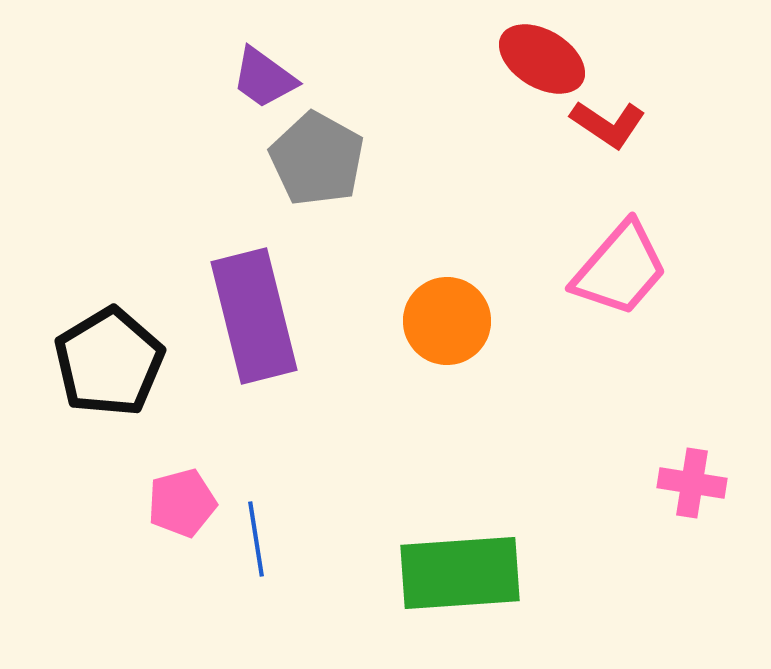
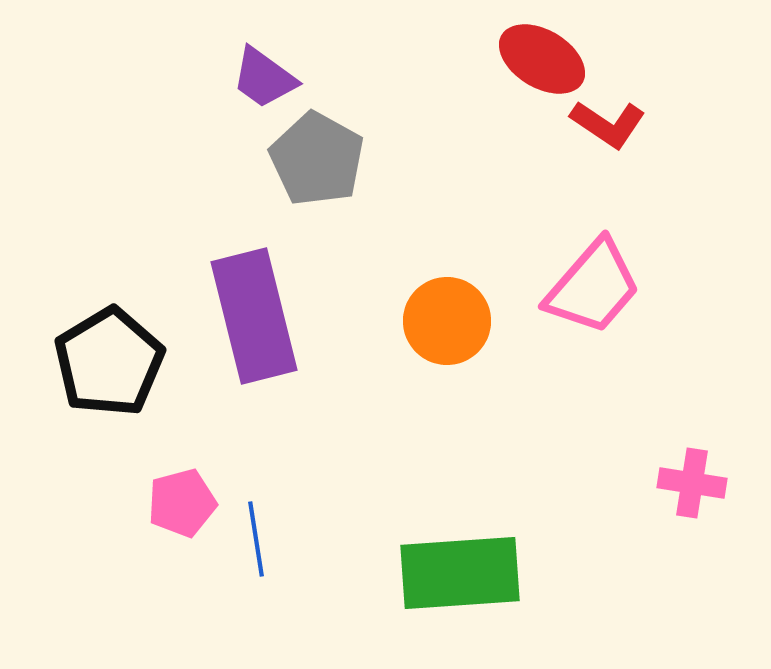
pink trapezoid: moved 27 px left, 18 px down
